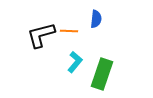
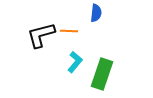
blue semicircle: moved 6 px up
